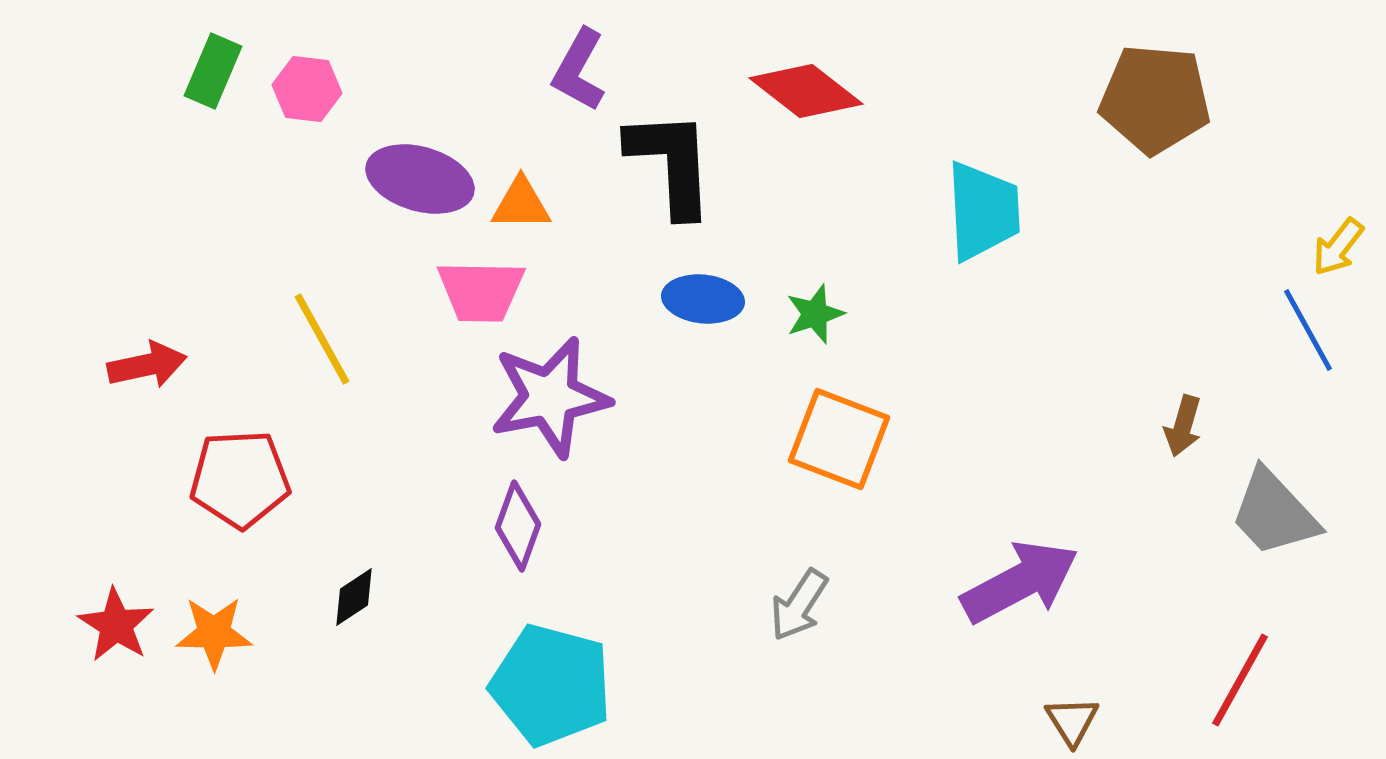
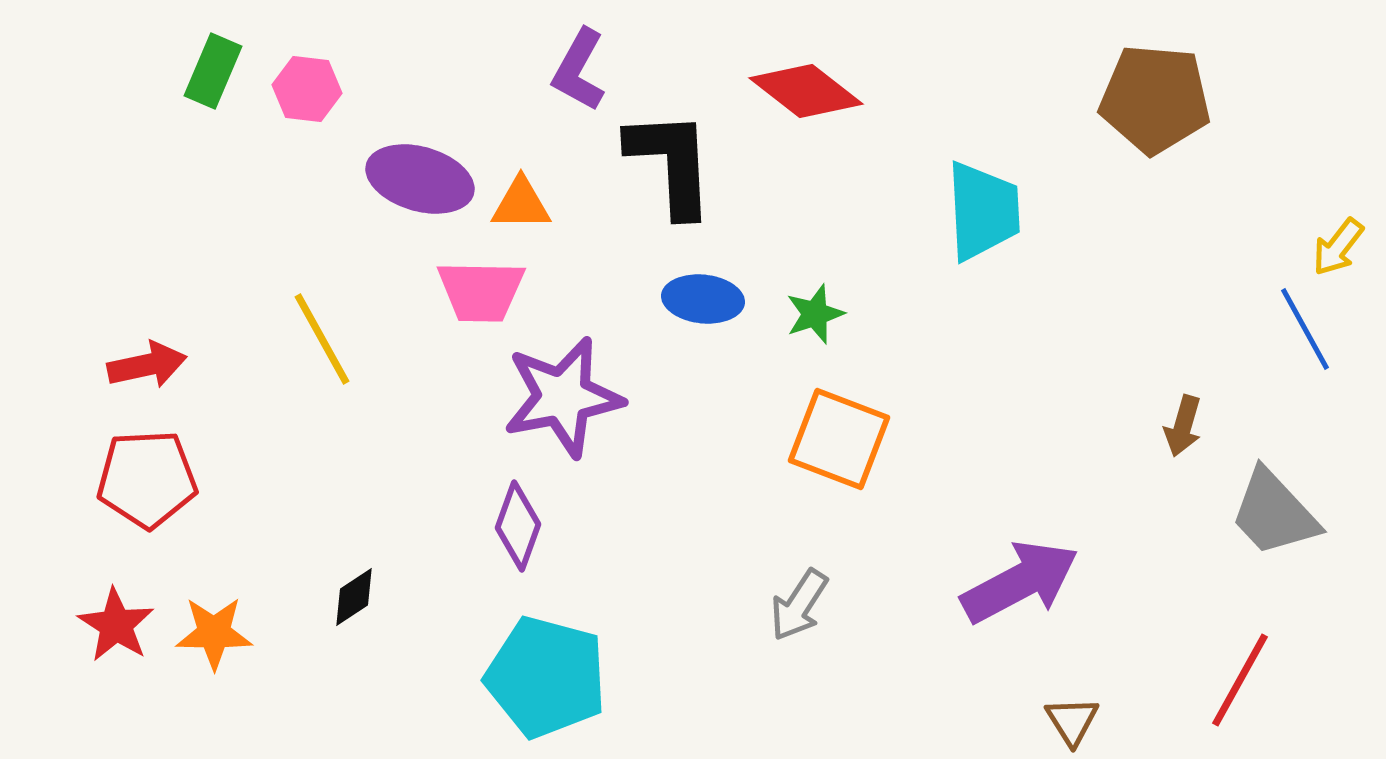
blue line: moved 3 px left, 1 px up
purple star: moved 13 px right
red pentagon: moved 93 px left
cyan pentagon: moved 5 px left, 8 px up
